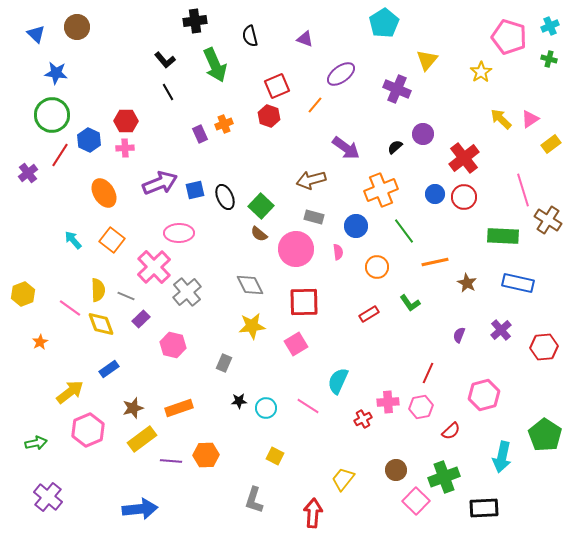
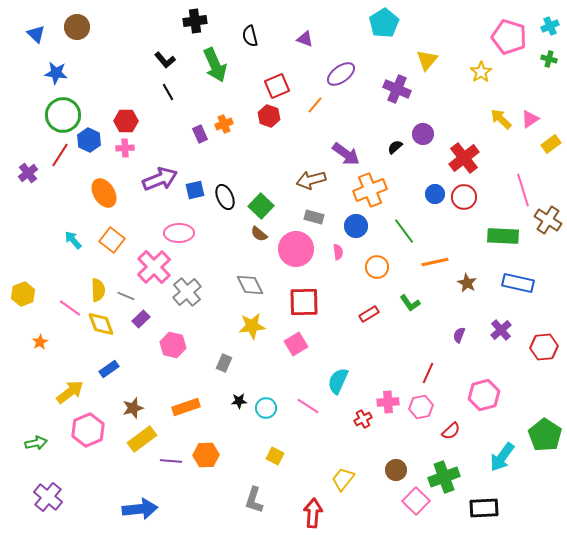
green circle at (52, 115): moved 11 px right
purple arrow at (346, 148): moved 6 px down
purple arrow at (160, 183): moved 4 px up
orange cross at (381, 190): moved 11 px left
orange rectangle at (179, 408): moved 7 px right, 1 px up
cyan arrow at (502, 457): rotated 24 degrees clockwise
